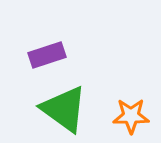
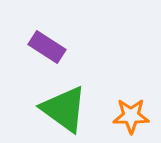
purple rectangle: moved 8 px up; rotated 51 degrees clockwise
